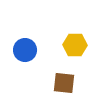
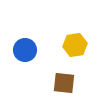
yellow hexagon: rotated 10 degrees counterclockwise
